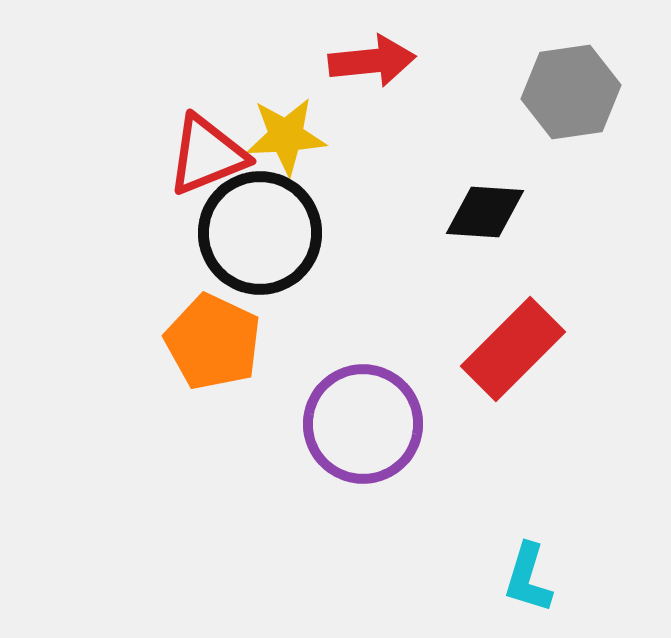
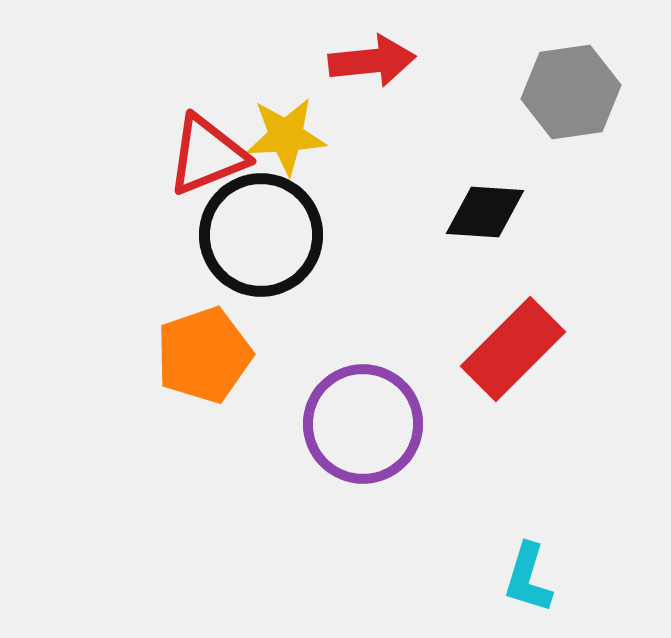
black circle: moved 1 px right, 2 px down
orange pentagon: moved 9 px left, 13 px down; rotated 28 degrees clockwise
